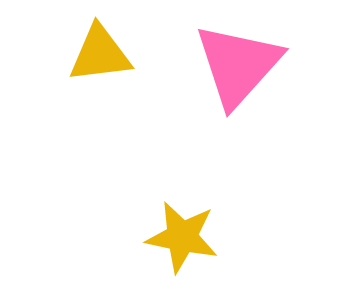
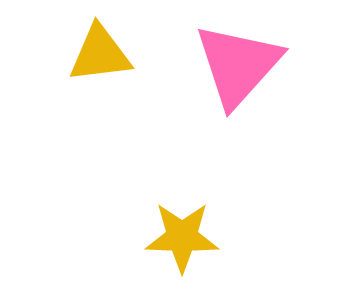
yellow star: rotated 10 degrees counterclockwise
